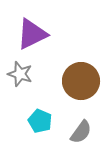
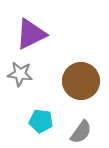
purple triangle: moved 1 px left
gray star: rotated 10 degrees counterclockwise
cyan pentagon: moved 1 px right; rotated 15 degrees counterclockwise
